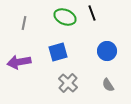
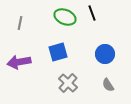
gray line: moved 4 px left
blue circle: moved 2 px left, 3 px down
